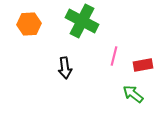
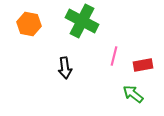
orange hexagon: rotated 15 degrees clockwise
